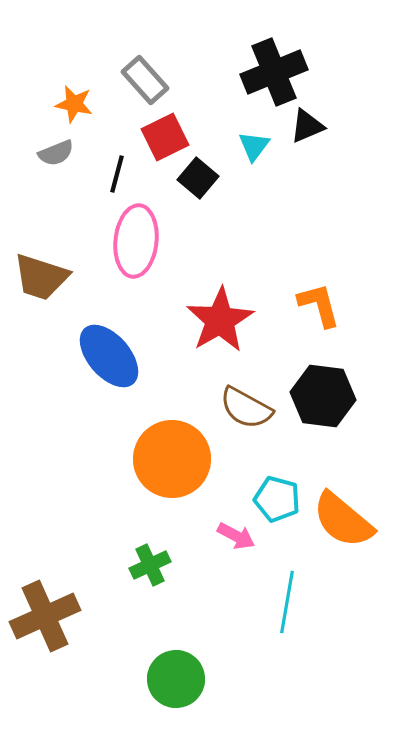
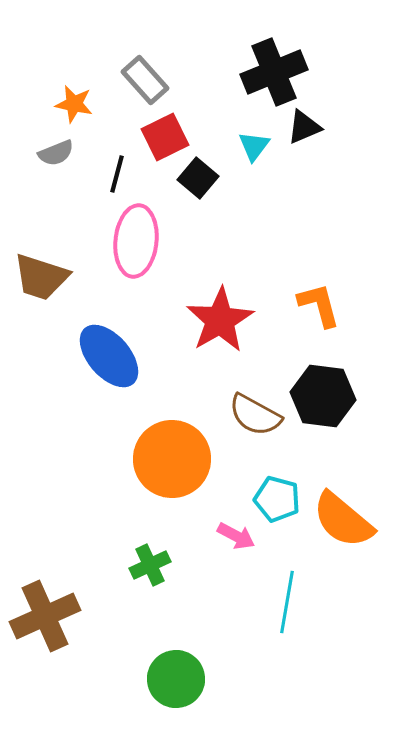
black triangle: moved 3 px left, 1 px down
brown semicircle: moved 9 px right, 7 px down
